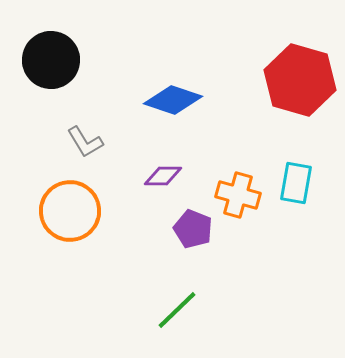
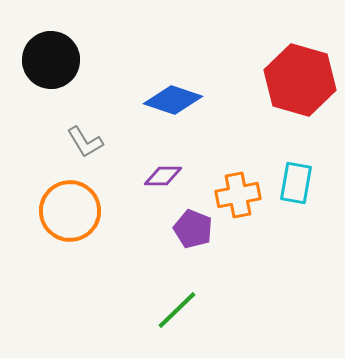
orange cross: rotated 27 degrees counterclockwise
